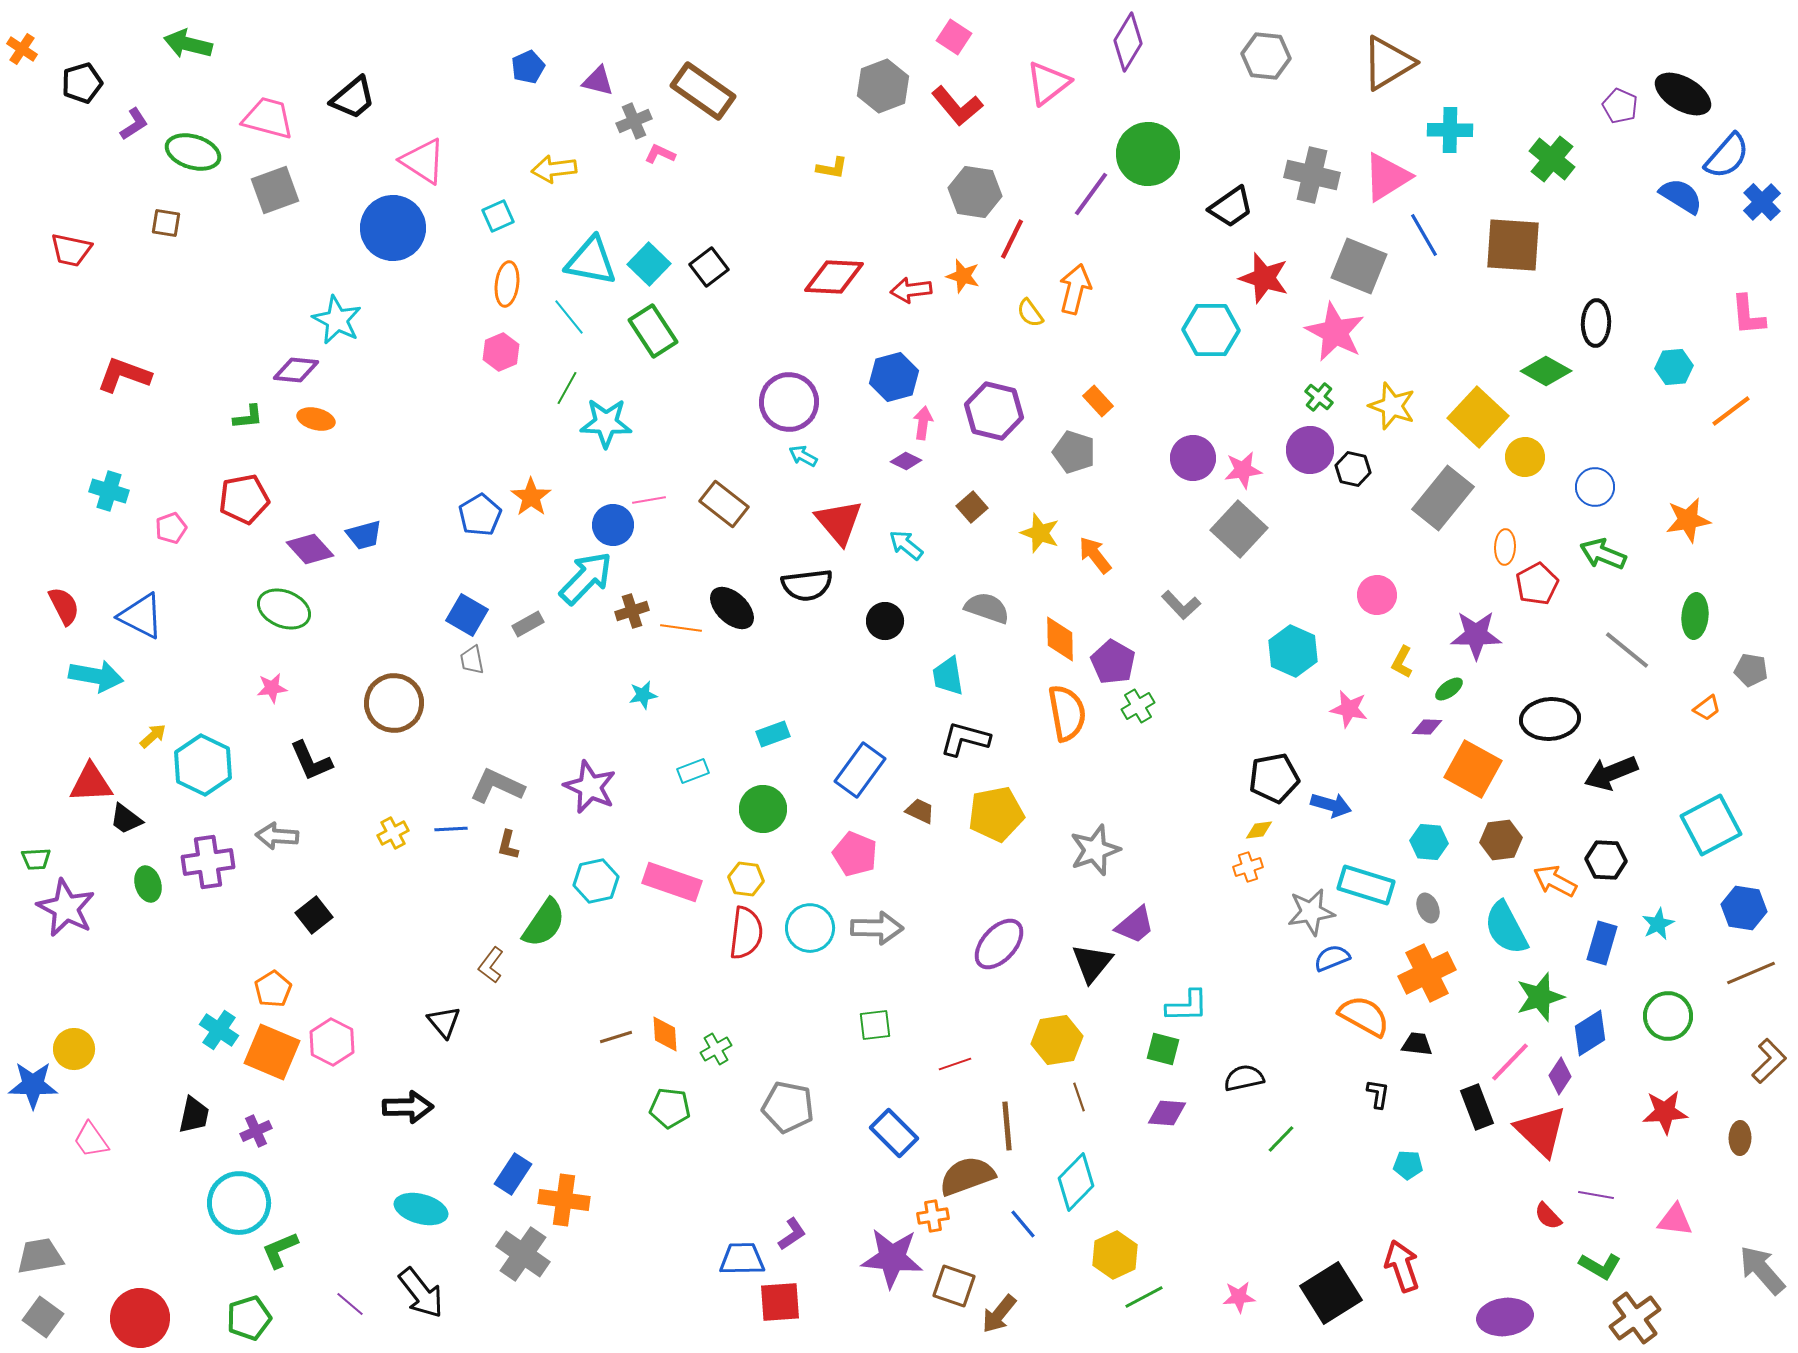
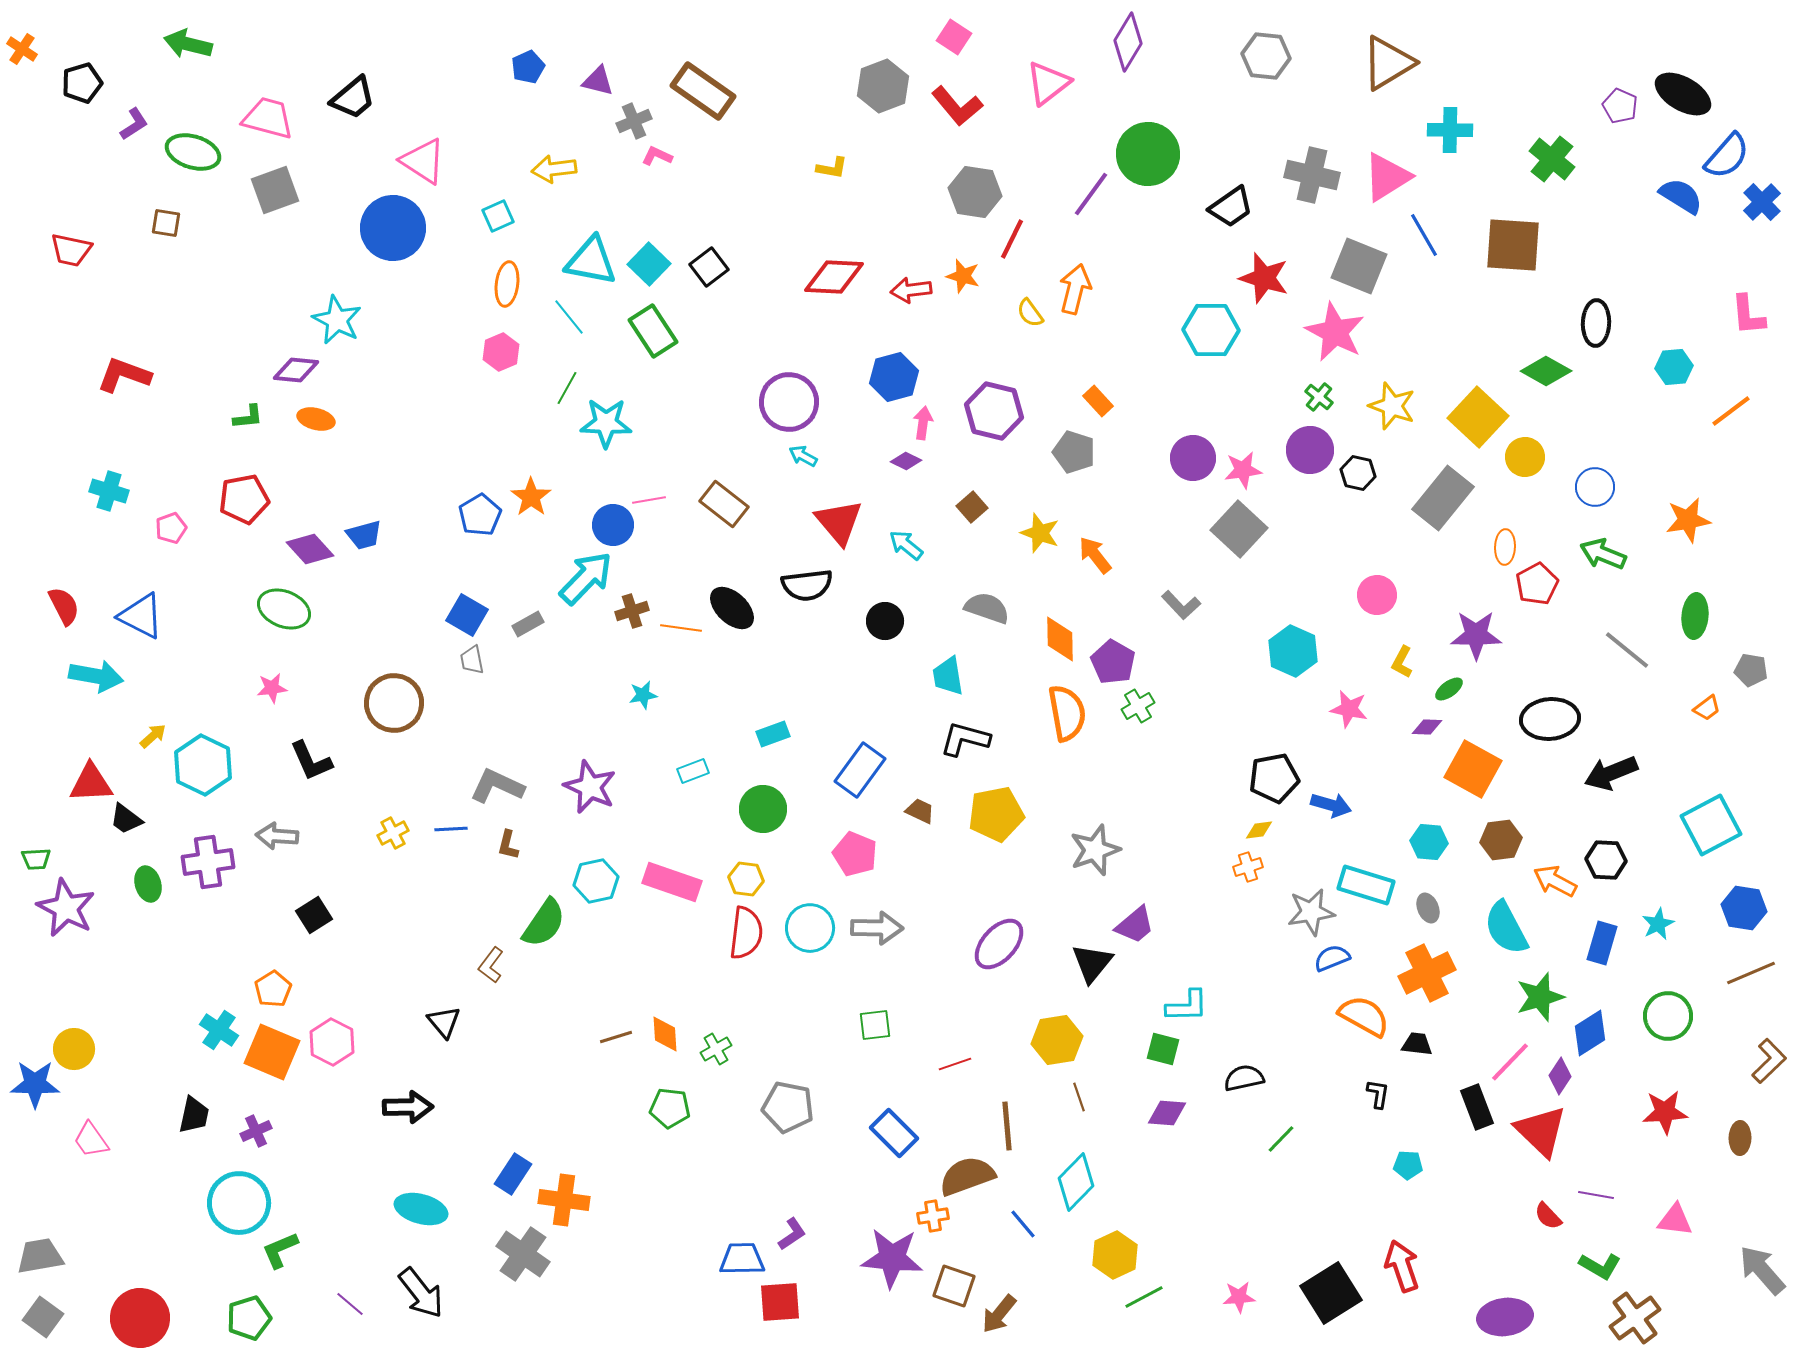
pink L-shape at (660, 154): moved 3 px left, 2 px down
black hexagon at (1353, 469): moved 5 px right, 4 px down
black square at (314, 915): rotated 6 degrees clockwise
blue star at (33, 1085): moved 2 px right, 1 px up
